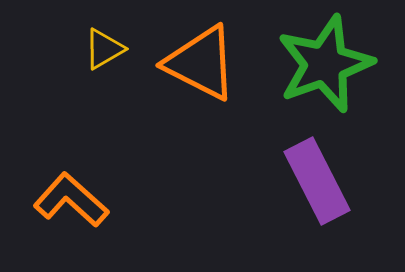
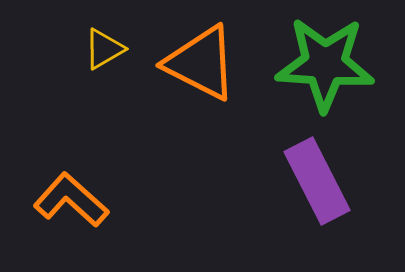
green star: rotated 24 degrees clockwise
